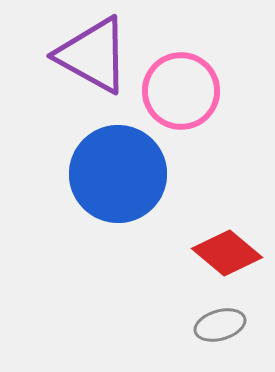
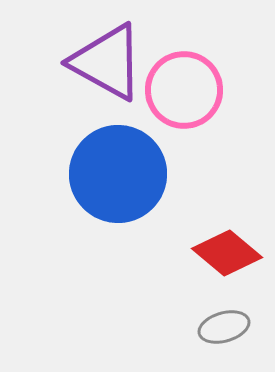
purple triangle: moved 14 px right, 7 px down
pink circle: moved 3 px right, 1 px up
gray ellipse: moved 4 px right, 2 px down
